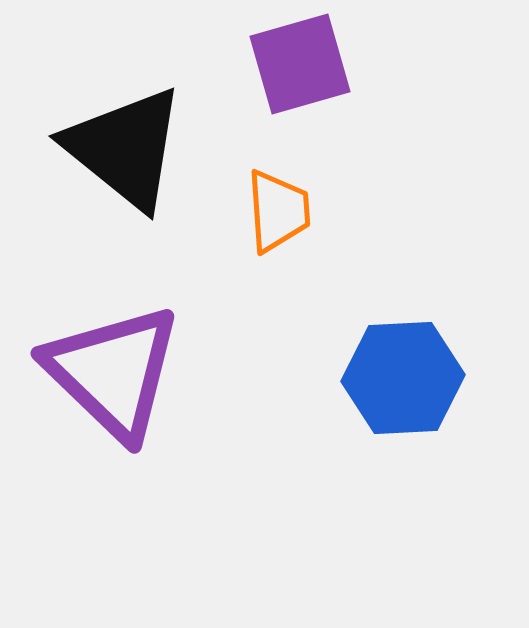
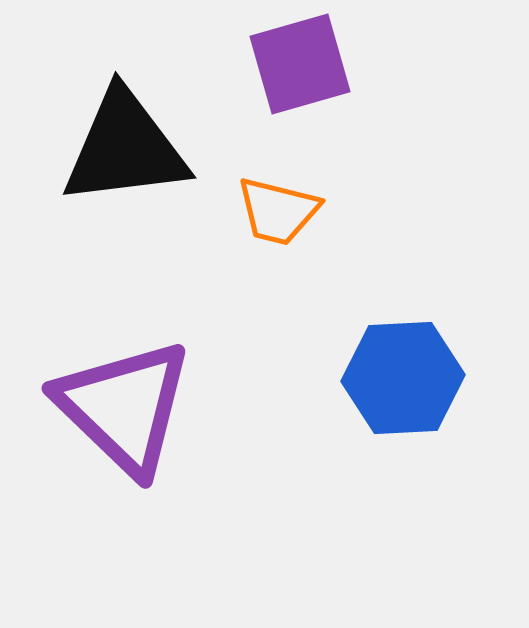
black triangle: rotated 46 degrees counterclockwise
orange trapezoid: rotated 108 degrees clockwise
purple triangle: moved 11 px right, 35 px down
